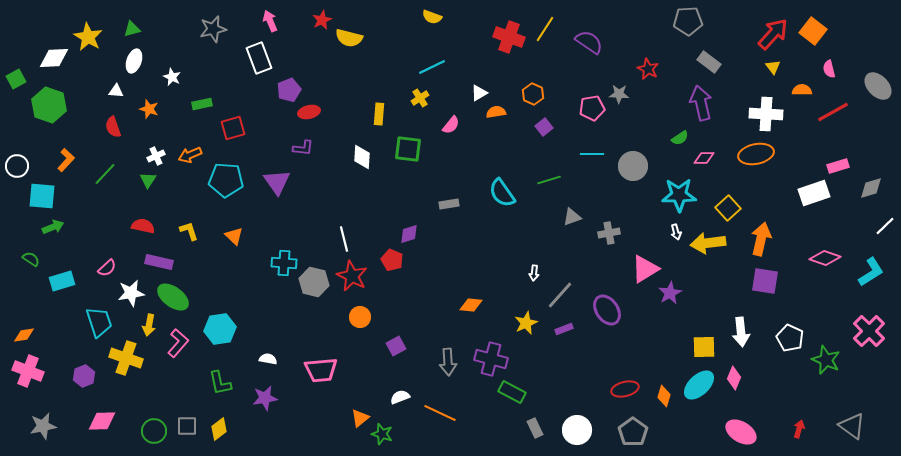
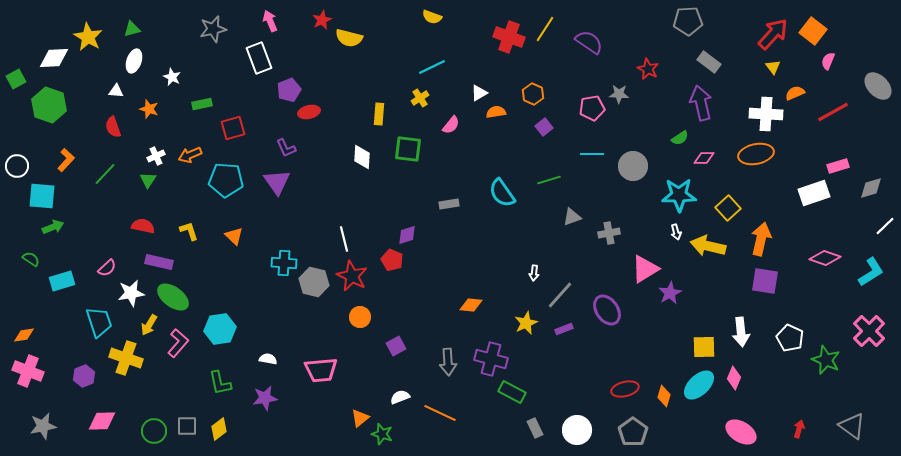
pink semicircle at (829, 69): moved 1 px left, 8 px up; rotated 36 degrees clockwise
orange semicircle at (802, 90): moved 7 px left, 3 px down; rotated 24 degrees counterclockwise
purple L-shape at (303, 148): moved 17 px left; rotated 60 degrees clockwise
purple diamond at (409, 234): moved 2 px left, 1 px down
yellow arrow at (708, 243): moved 3 px down; rotated 20 degrees clockwise
yellow arrow at (149, 325): rotated 20 degrees clockwise
